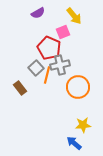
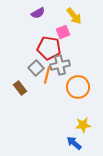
red pentagon: rotated 15 degrees counterclockwise
